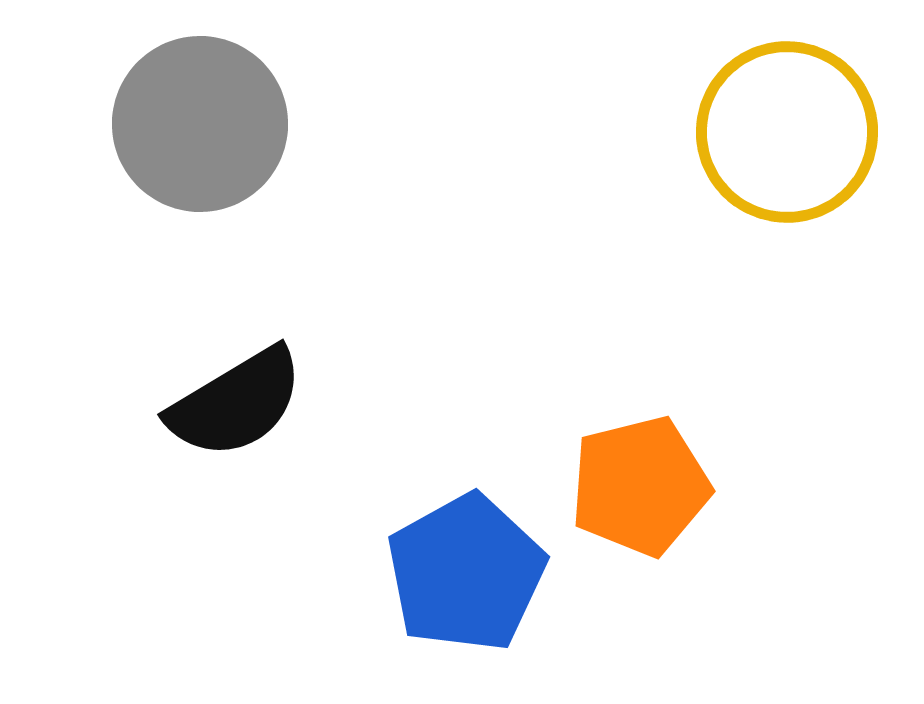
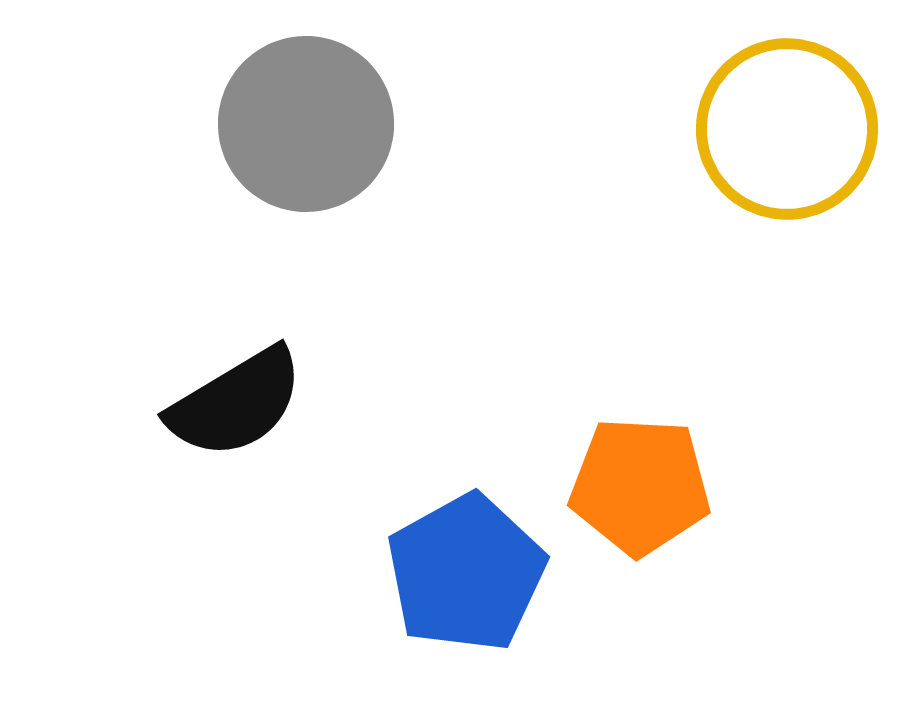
gray circle: moved 106 px right
yellow circle: moved 3 px up
orange pentagon: rotated 17 degrees clockwise
